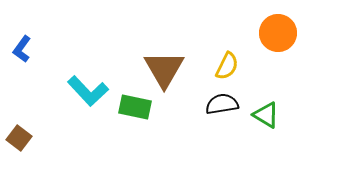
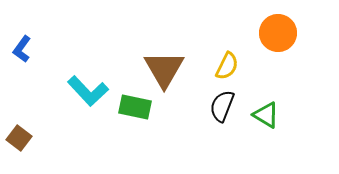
black semicircle: moved 2 px down; rotated 60 degrees counterclockwise
